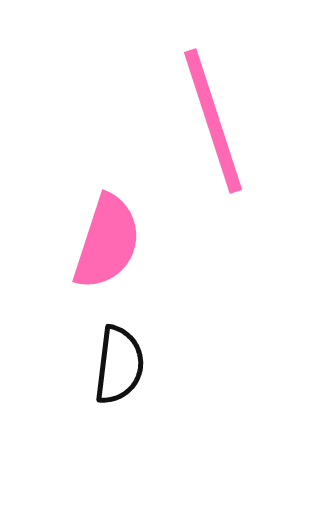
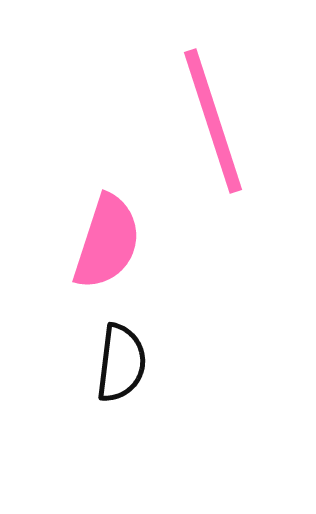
black semicircle: moved 2 px right, 2 px up
